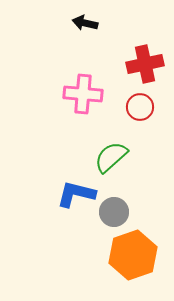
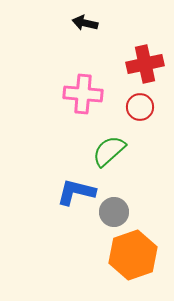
green semicircle: moved 2 px left, 6 px up
blue L-shape: moved 2 px up
